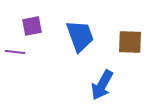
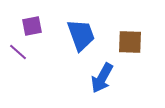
blue trapezoid: moved 1 px right, 1 px up
purple line: moved 3 px right; rotated 36 degrees clockwise
blue arrow: moved 7 px up
